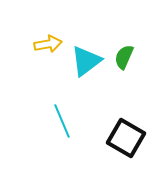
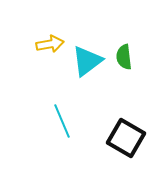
yellow arrow: moved 2 px right
green semicircle: rotated 30 degrees counterclockwise
cyan triangle: moved 1 px right
